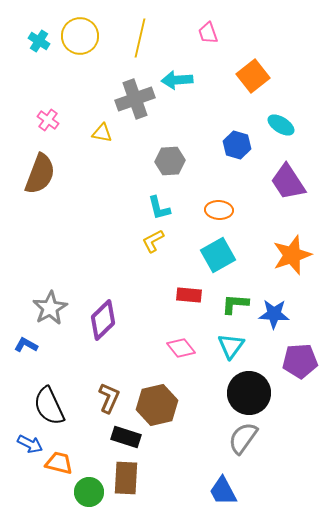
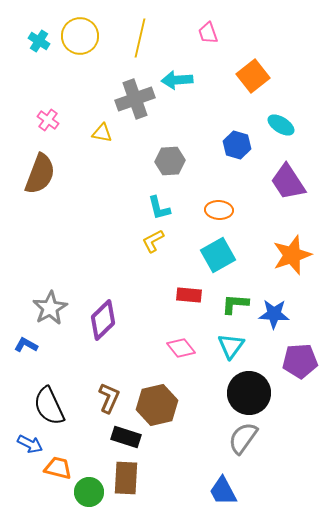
orange trapezoid: moved 1 px left, 5 px down
